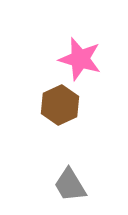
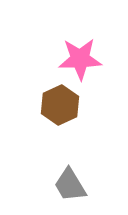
pink star: rotated 18 degrees counterclockwise
